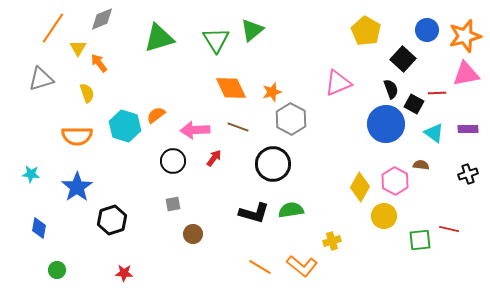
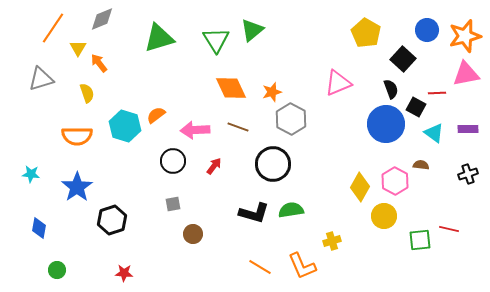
yellow pentagon at (366, 31): moved 2 px down
black square at (414, 104): moved 2 px right, 3 px down
red arrow at (214, 158): moved 8 px down
orange L-shape at (302, 266): rotated 28 degrees clockwise
